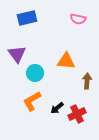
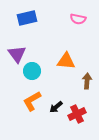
cyan circle: moved 3 px left, 2 px up
black arrow: moved 1 px left, 1 px up
